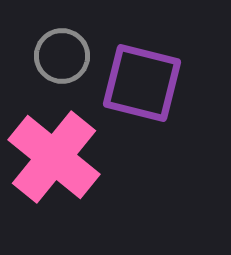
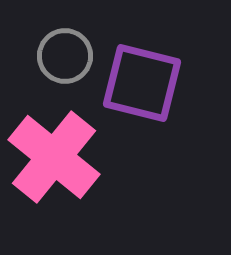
gray circle: moved 3 px right
